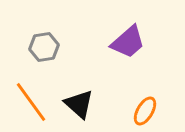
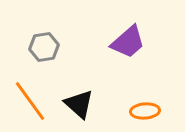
orange line: moved 1 px left, 1 px up
orange ellipse: rotated 56 degrees clockwise
